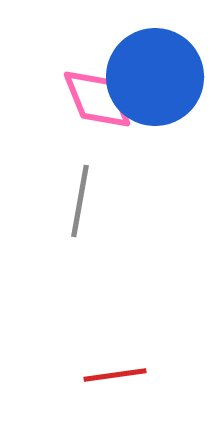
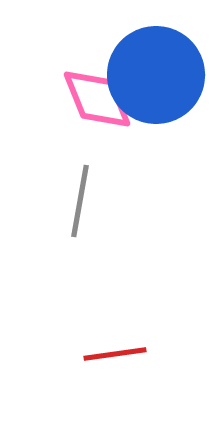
blue circle: moved 1 px right, 2 px up
red line: moved 21 px up
